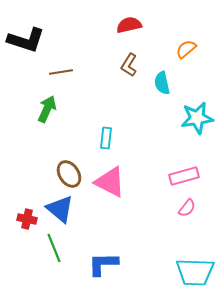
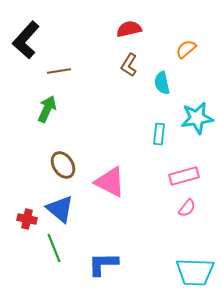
red semicircle: moved 4 px down
black L-shape: rotated 114 degrees clockwise
brown line: moved 2 px left, 1 px up
cyan rectangle: moved 53 px right, 4 px up
brown ellipse: moved 6 px left, 9 px up
